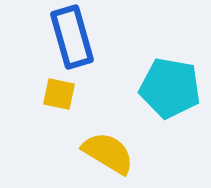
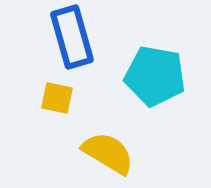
cyan pentagon: moved 15 px left, 12 px up
yellow square: moved 2 px left, 4 px down
